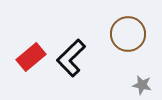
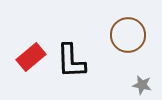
brown circle: moved 1 px down
black L-shape: moved 3 px down; rotated 48 degrees counterclockwise
